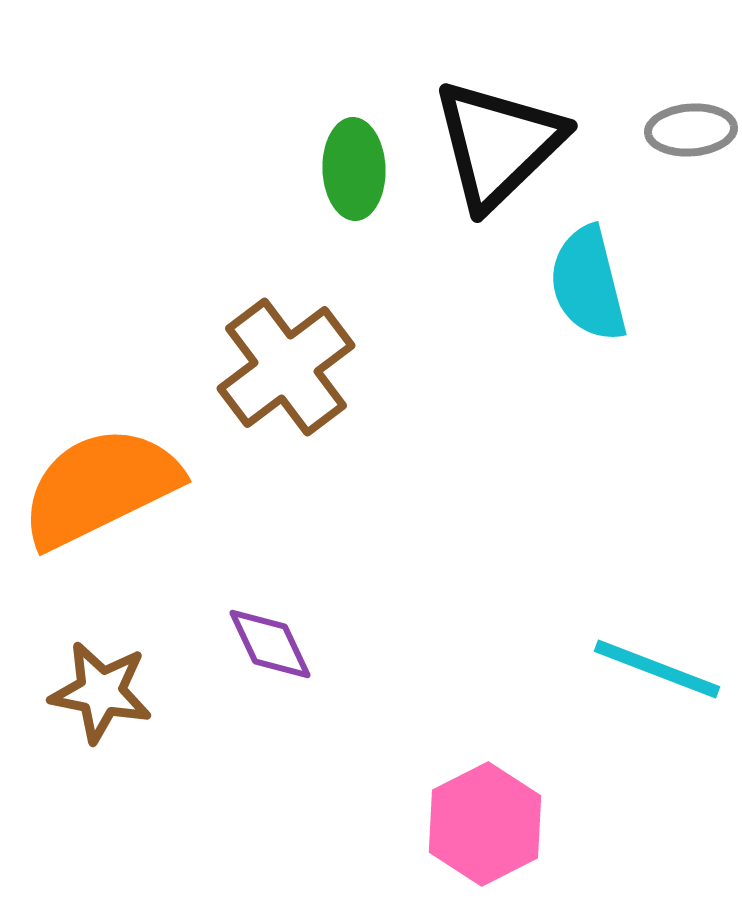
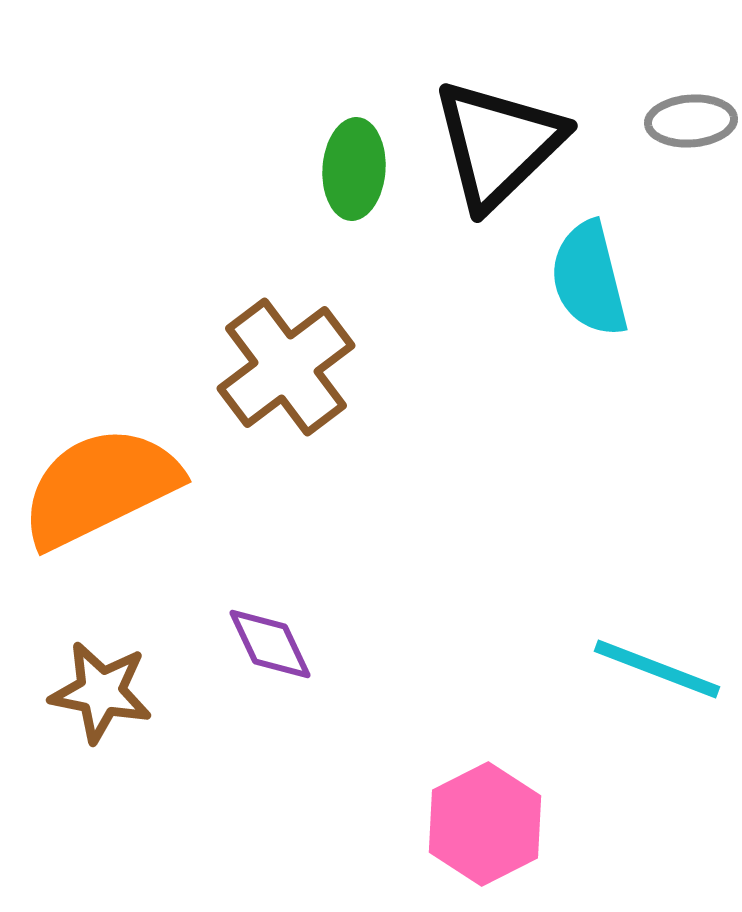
gray ellipse: moved 9 px up
green ellipse: rotated 6 degrees clockwise
cyan semicircle: moved 1 px right, 5 px up
